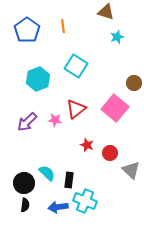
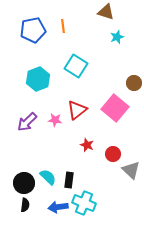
blue pentagon: moved 6 px right; rotated 25 degrees clockwise
red triangle: moved 1 px right, 1 px down
red circle: moved 3 px right, 1 px down
cyan semicircle: moved 1 px right, 4 px down
cyan cross: moved 1 px left, 2 px down
